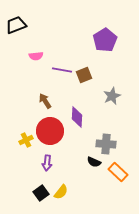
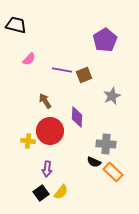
black trapezoid: rotated 35 degrees clockwise
pink semicircle: moved 7 px left, 3 px down; rotated 40 degrees counterclockwise
yellow cross: moved 2 px right, 1 px down; rotated 32 degrees clockwise
purple arrow: moved 6 px down
orange rectangle: moved 5 px left
